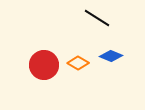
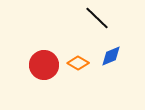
black line: rotated 12 degrees clockwise
blue diamond: rotated 45 degrees counterclockwise
